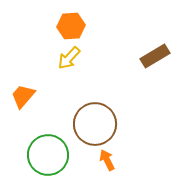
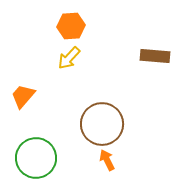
brown rectangle: rotated 36 degrees clockwise
brown circle: moved 7 px right
green circle: moved 12 px left, 3 px down
